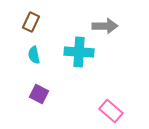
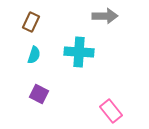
gray arrow: moved 10 px up
cyan semicircle: rotated 150 degrees counterclockwise
pink rectangle: rotated 10 degrees clockwise
